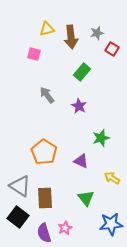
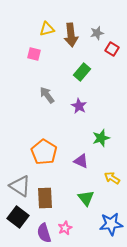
brown arrow: moved 2 px up
